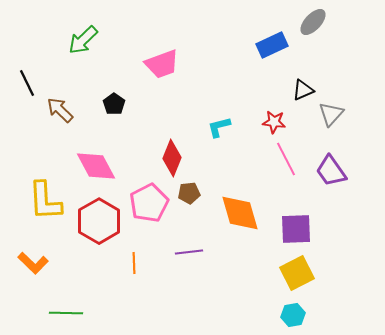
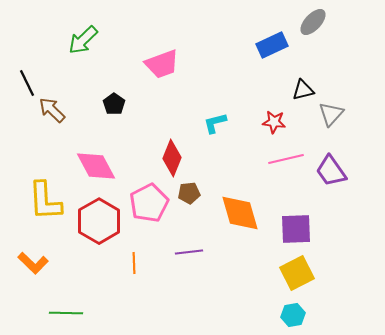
black triangle: rotated 10 degrees clockwise
brown arrow: moved 8 px left
cyan L-shape: moved 4 px left, 4 px up
pink line: rotated 76 degrees counterclockwise
